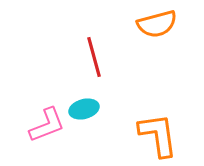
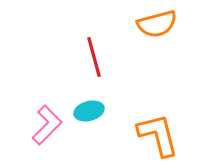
cyan ellipse: moved 5 px right, 2 px down
pink L-shape: rotated 24 degrees counterclockwise
orange L-shape: rotated 6 degrees counterclockwise
